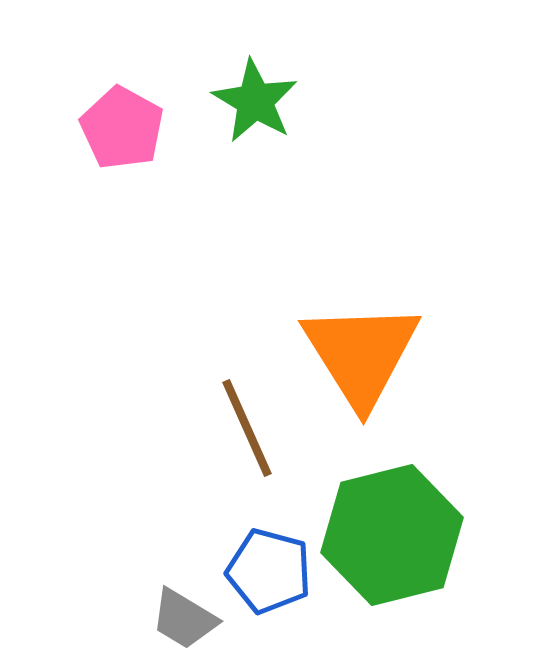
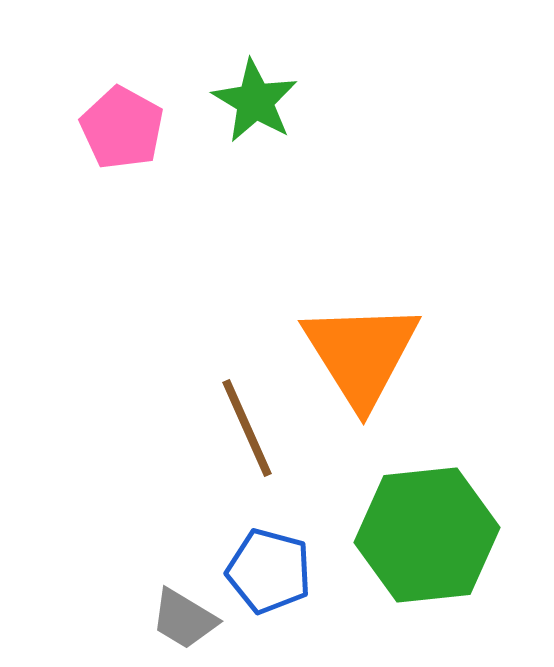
green hexagon: moved 35 px right; rotated 8 degrees clockwise
